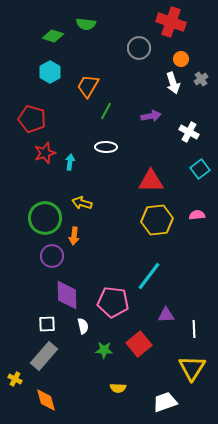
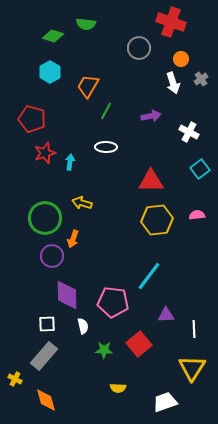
orange arrow: moved 1 px left, 3 px down; rotated 12 degrees clockwise
